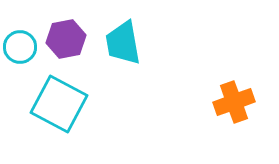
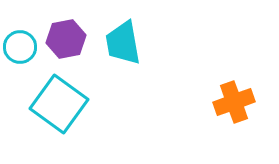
cyan square: rotated 8 degrees clockwise
